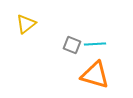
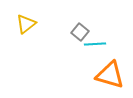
gray square: moved 8 px right, 13 px up; rotated 18 degrees clockwise
orange triangle: moved 15 px right
